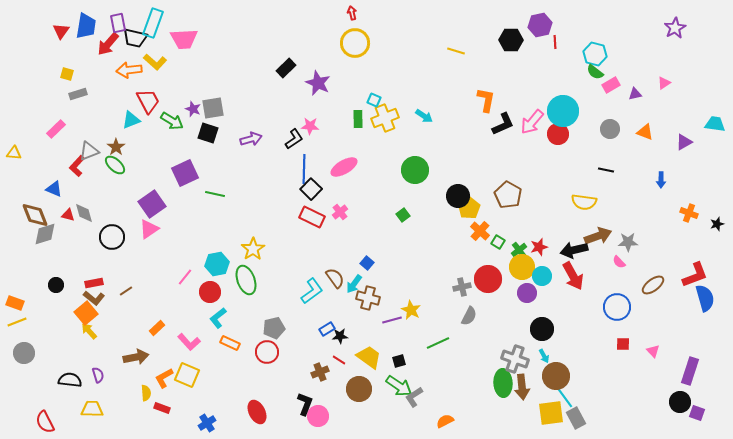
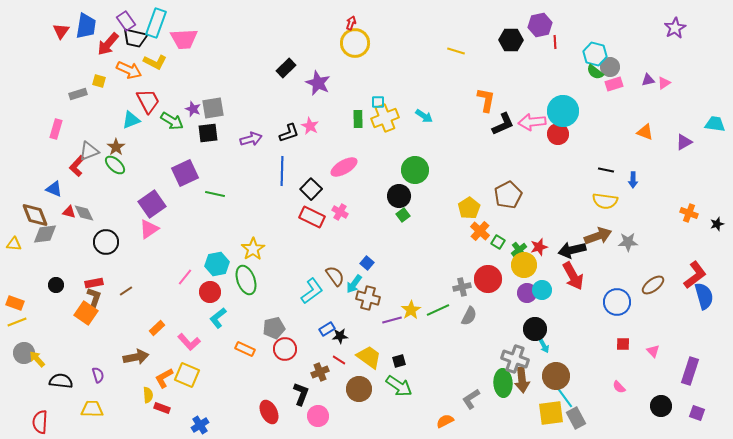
red arrow at (352, 13): moved 1 px left, 10 px down; rotated 32 degrees clockwise
purple rectangle at (118, 23): moved 8 px right, 2 px up; rotated 24 degrees counterclockwise
cyan rectangle at (153, 23): moved 3 px right
yellow L-shape at (155, 62): rotated 15 degrees counterclockwise
orange arrow at (129, 70): rotated 150 degrees counterclockwise
yellow square at (67, 74): moved 32 px right, 7 px down
pink rectangle at (611, 85): moved 3 px right, 1 px up; rotated 12 degrees clockwise
purple triangle at (635, 94): moved 13 px right, 14 px up
cyan square at (374, 100): moved 4 px right, 2 px down; rotated 24 degrees counterclockwise
pink arrow at (532, 122): rotated 44 degrees clockwise
pink star at (310, 126): rotated 24 degrees clockwise
pink rectangle at (56, 129): rotated 30 degrees counterclockwise
gray circle at (610, 129): moved 62 px up
black square at (208, 133): rotated 25 degrees counterclockwise
black L-shape at (294, 139): moved 5 px left, 6 px up; rotated 15 degrees clockwise
yellow triangle at (14, 153): moved 91 px down
blue line at (304, 169): moved 22 px left, 2 px down
blue arrow at (661, 180): moved 28 px left
brown pentagon at (508, 195): rotated 16 degrees clockwise
black circle at (458, 196): moved 59 px left
yellow semicircle at (584, 202): moved 21 px right, 1 px up
pink cross at (340, 212): rotated 21 degrees counterclockwise
gray diamond at (84, 213): rotated 10 degrees counterclockwise
red triangle at (68, 215): moved 1 px right, 3 px up
gray diamond at (45, 234): rotated 10 degrees clockwise
black circle at (112, 237): moved 6 px left, 5 px down
black arrow at (574, 250): moved 2 px left
pink semicircle at (619, 262): moved 125 px down
yellow circle at (522, 267): moved 2 px right, 2 px up
red L-shape at (695, 275): rotated 16 degrees counterclockwise
cyan circle at (542, 276): moved 14 px down
brown semicircle at (335, 278): moved 2 px up
brown L-shape at (94, 298): rotated 110 degrees counterclockwise
blue semicircle at (705, 298): moved 1 px left, 2 px up
blue circle at (617, 307): moved 5 px up
yellow star at (411, 310): rotated 12 degrees clockwise
orange square at (86, 313): rotated 15 degrees counterclockwise
black circle at (542, 329): moved 7 px left
yellow arrow at (89, 331): moved 52 px left, 28 px down
orange rectangle at (230, 343): moved 15 px right, 6 px down
green line at (438, 343): moved 33 px up
red circle at (267, 352): moved 18 px right, 3 px up
cyan arrow at (544, 356): moved 10 px up
black semicircle at (70, 380): moved 9 px left, 1 px down
brown arrow at (522, 387): moved 7 px up
yellow semicircle at (146, 393): moved 2 px right, 2 px down
gray L-shape at (414, 397): moved 57 px right, 2 px down
black circle at (680, 402): moved 19 px left, 4 px down
black L-shape at (305, 404): moved 4 px left, 10 px up
red ellipse at (257, 412): moved 12 px right
red semicircle at (45, 422): moved 5 px left; rotated 30 degrees clockwise
blue cross at (207, 423): moved 7 px left, 2 px down
